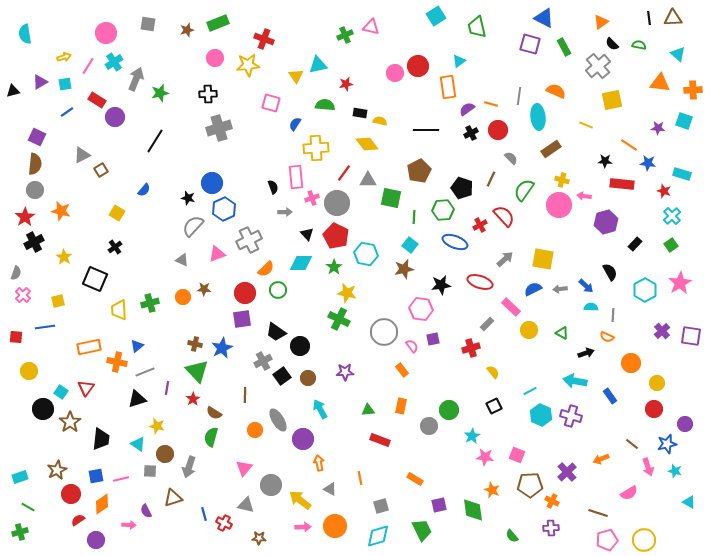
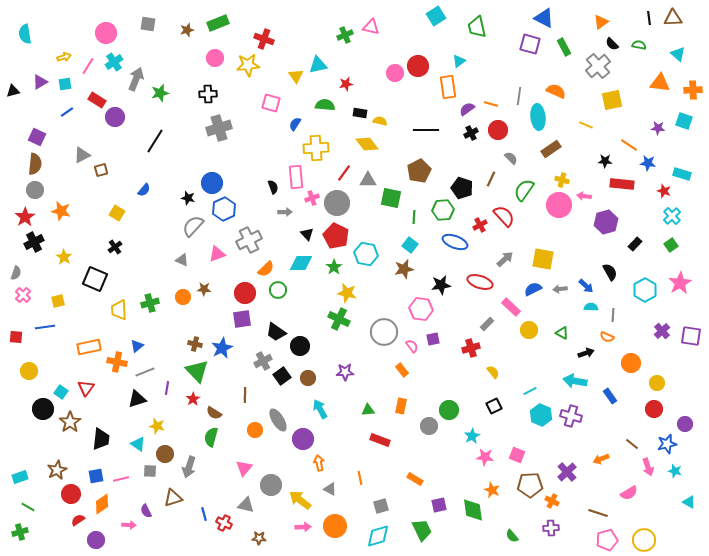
brown square at (101, 170): rotated 16 degrees clockwise
